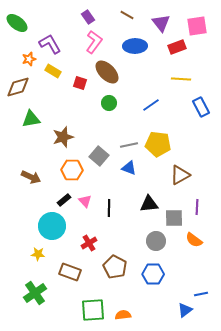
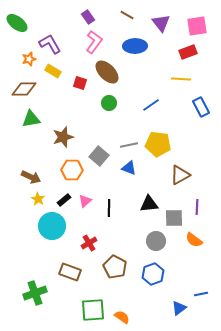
red rectangle at (177, 47): moved 11 px right, 5 px down
brown diamond at (18, 87): moved 6 px right, 2 px down; rotated 15 degrees clockwise
pink triangle at (85, 201): rotated 32 degrees clockwise
yellow star at (38, 254): moved 55 px up; rotated 24 degrees clockwise
blue hexagon at (153, 274): rotated 20 degrees counterclockwise
green cross at (35, 293): rotated 15 degrees clockwise
blue triangle at (185, 310): moved 6 px left, 2 px up
orange semicircle at (123, 315): moved 1 px left, 2 px down; rotated 42 degrees clockwise
